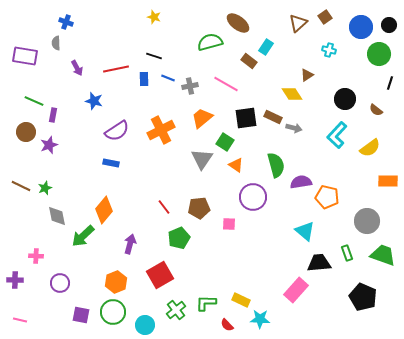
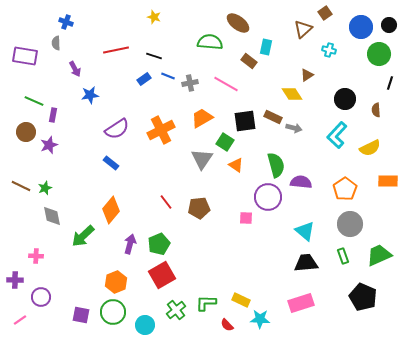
brown square at (325, 17): moved 4 px up
brown triangle at (298, 23): moved 5 px right, 6 px down
green semicircle at (210, 42): rotated 20 degrees clockwise
cyan rectangle at (266, 47): rotated 21 degrees counterclockwise
purple arrow at (77, 68): moved 2 px left, 1 px down
red line at (116, 69): moved 19 px up
blue line at (168, 78): moved 2 px up
blue rectangle at (144, 79): rotated 56 degrees clockwise
gray cross at (190, 86): moved 3 px up
blue star at (94, 101): moved 4 px left, 6 px up; rotated 24 degrees counterclockwise
brown semicircle at (376, 110): rotated 48 degrees clockwise
orange trapezoid at (202, 118): rotated 10 degrees clockwise
black square at (246, 118): moved 1 px left, 3 px down
purple semicircle at (117, 131): moved 2 px up
yellow semicircle at (370, 148): rotated 10 degrees clockwise
blue rectangle at (111, 163): rotated 28 degrees clockwise
purple semicircle at (301, 182): rotated 15 degrees clockwise
purple circle at (253, 197): moved 15 px right
orange pentagon at (327, 197): moved 18 px right, 8 px up; rotated 25 degrees clockwise
red line at (164, 207): moved 2 px right, 5 px up
orange diamond at (104, 210): moved 7 px right
gray diamond at (57, 216): moved 5 px left
gray circle at (367, 221): moved 17 px left, 3 px down
pink square at (229, 224): moved 17 px right, 6 px up
green pentagon at (179, 238): moved 20 px left, 6 px down
green rectangle at (347, 253): moved 4 px left, 3 px down
green trapezoid at (383, 255): moved 4 px left; rotated 44 degrees counterclockwise
black trapezoid at (319, 263): moved 13 px left
red square at (160, 275): moved 2 px right
purple circle at (60, 283): moved 19 px left, 14 px down
pink rectangle at (296, 290): moved 5 px right, 13 px down; rotated 30 degrees clockwise
pink line at (20, 320): rotated 48 degrees counterclockwise
